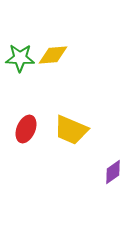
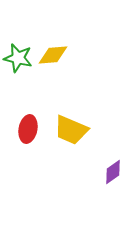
green star: moved 2 px left; rotated 12 degrees clockwise
red ellipse: moved 2 px right; rotated 12 degrees counterclockwise
